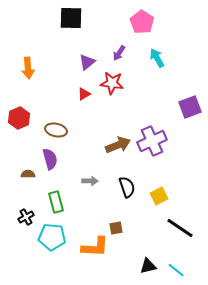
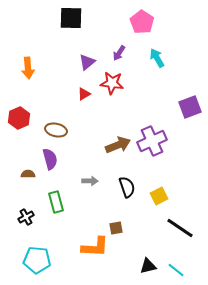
cyan pentagon: moved 15 px left, 23 px down
